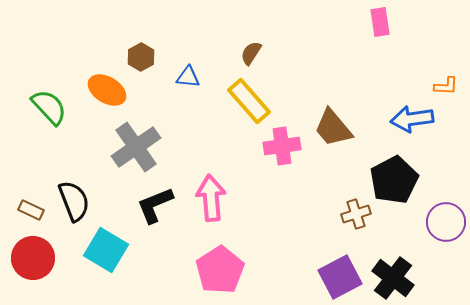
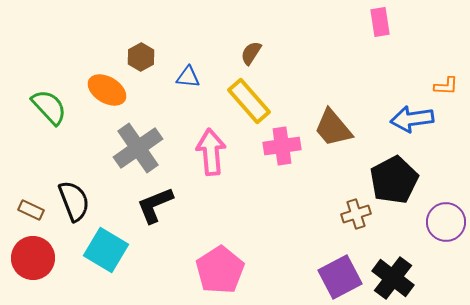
gray cross: moved 2 px right, 1 px down
pink arrow: moved 46 px up
